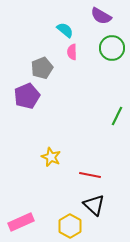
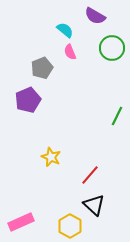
purple semicircle: moved 6 px left
pink semicircle: moved 2 px left; rotated 21 degrees counterclockwise
purple pentagon: moved 1 px right, 4 px down
red line: rotated 60 degrees counterclockwise
